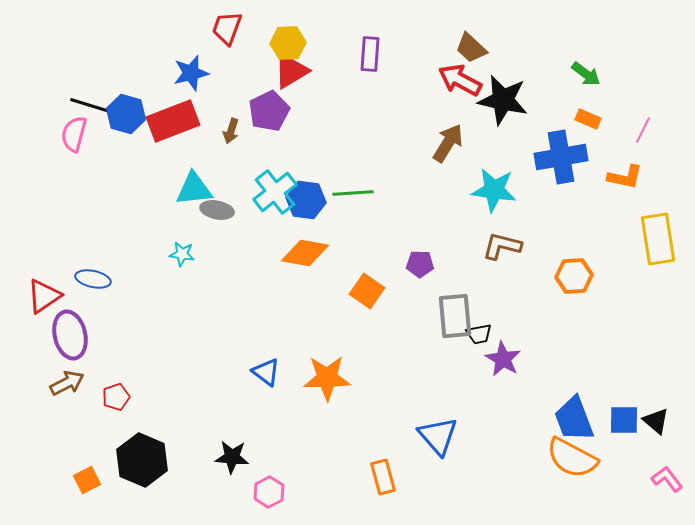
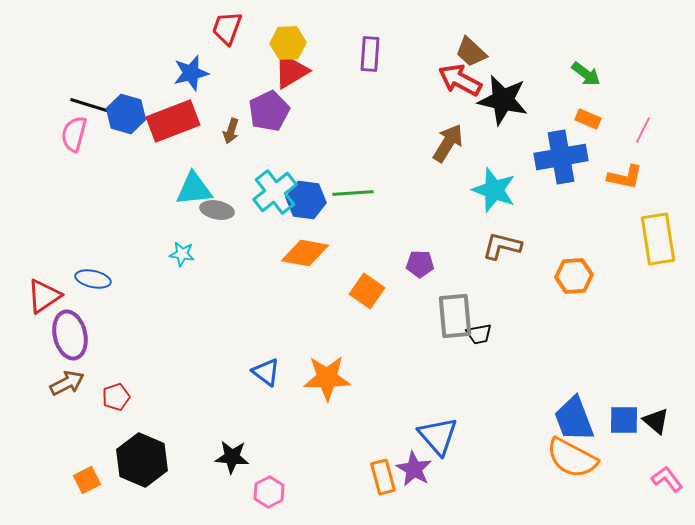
brown trapezoid at (471, 48): moved 4 px down
cyan star at (494, 190): rotated 12 degrees clockwise
purple star at (503, 359): moved 89 px left, 110 px down
